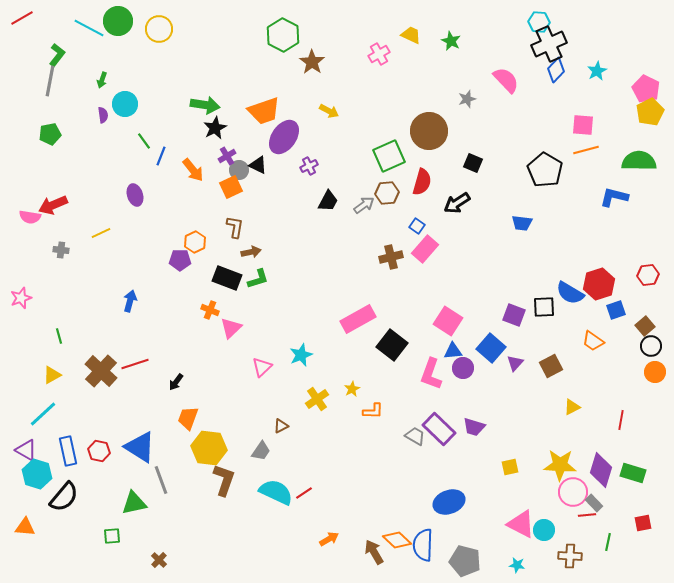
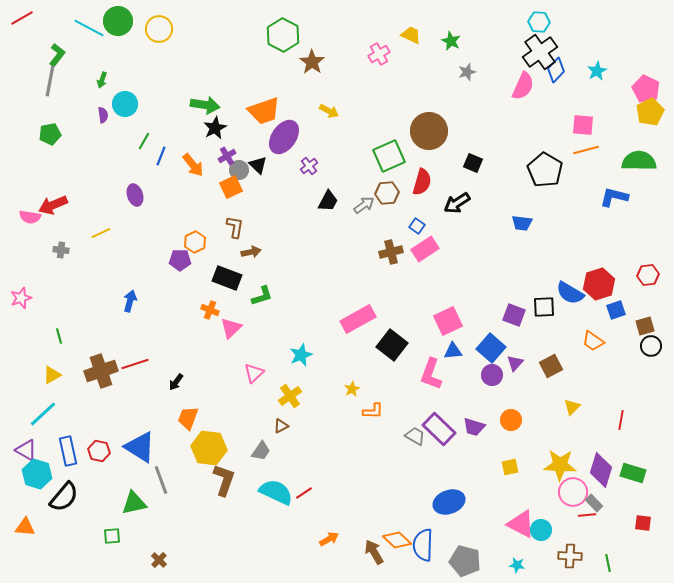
black cross at (549, 44): moved 9 px left, 8 px down; rotated 12 degrees counterclockwise
pink semicircle at (506, 80): moved 17 px right, 6 px down; rotated 68 degrees clockwise
gray star at (467, 99): moved 27 px up
green line at (144, 141): rotated 66 degrees clockwise
black triangle at (258, 165): rotated 18 degrees clockwise
purple cross at (309, 166): rotated 12 degrees counterclockwise
orange arrow at (193, 170): moved 5 px up
pink rectangle at (425, 249): rotated 16 degrees clockwise
brown cross at (391, 257): moved 5 px up
green L-shape at (258, 279): moved 4 px right, 17 px down
pink square at (448, 321): rotated 32 degrees clockwise
brown square at (645, 326): rotated 24 degrees clockwise
pink triangle at (262, 367): moved 8 px left, 6 px down
purple circle at (463, 368): moved 29 px right, 7 px down
brown cross at (101, 371): rotated 28 degrees clockwise
orange circle at (655, 372): moved 144 px left, 48 px down
yellow cross at (317, 399): moved 27 px left, 3 px up
yellow triangle at (572, 407): rotated 18 degrees counterclockwise
red square at (643, 523): rotated 18 degrees clockwise
cyan circle at (544, 530): moved 3 px left
green line at (608, 542): moved 21 px down; rotated 24 degrees counterclockwise
